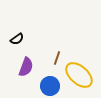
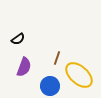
black semicircle: moved 1 px right
purple semicircle: moved 2 px left
